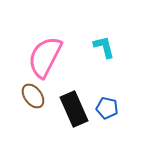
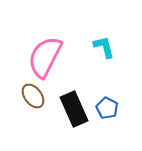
blue pentagon: rotated 15 degrees clockwise
